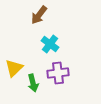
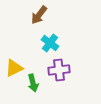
cyan cross: moved 1 px up
yellow triangle: rotated 18 degrees clockwise
purple cross: moved 1 px right, 3 px up
